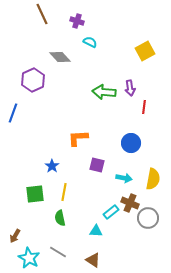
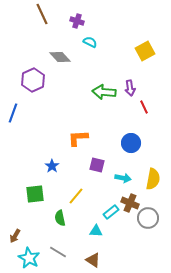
red line: rotated 32 degrees counterclockwise
cyan arrow: moved 1 px left
yellow line: moved 12 px right, 4 px down; rotated 30 degrees clockwise
